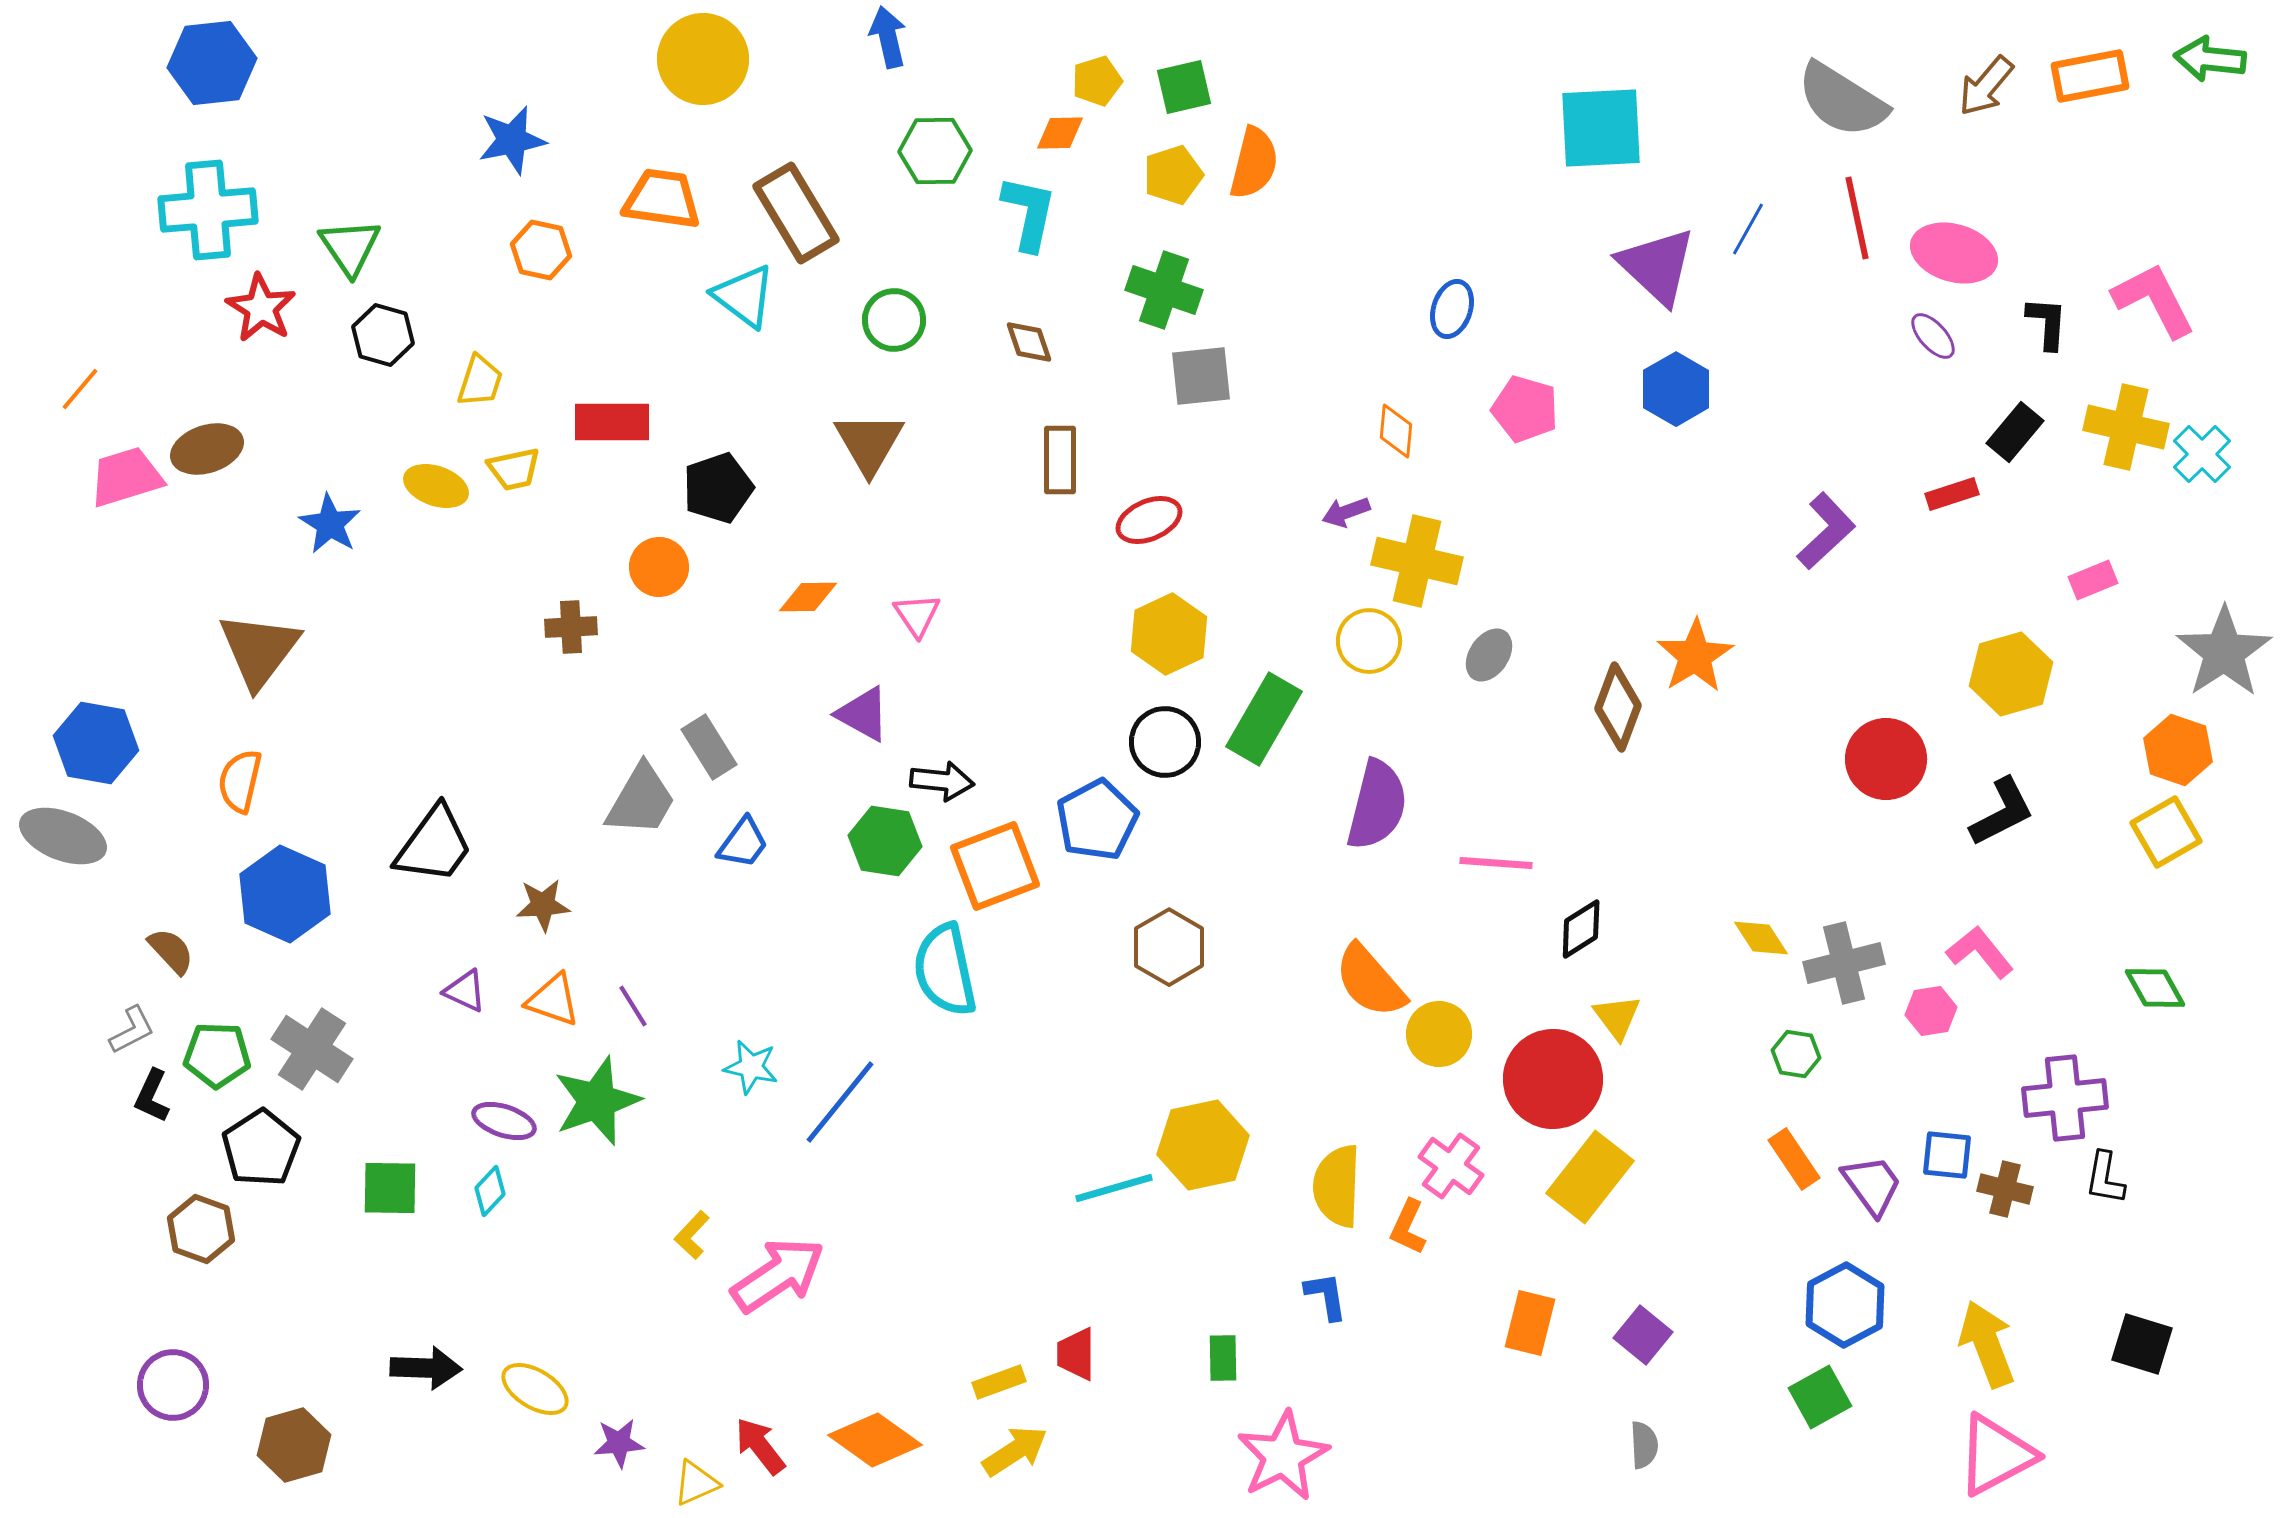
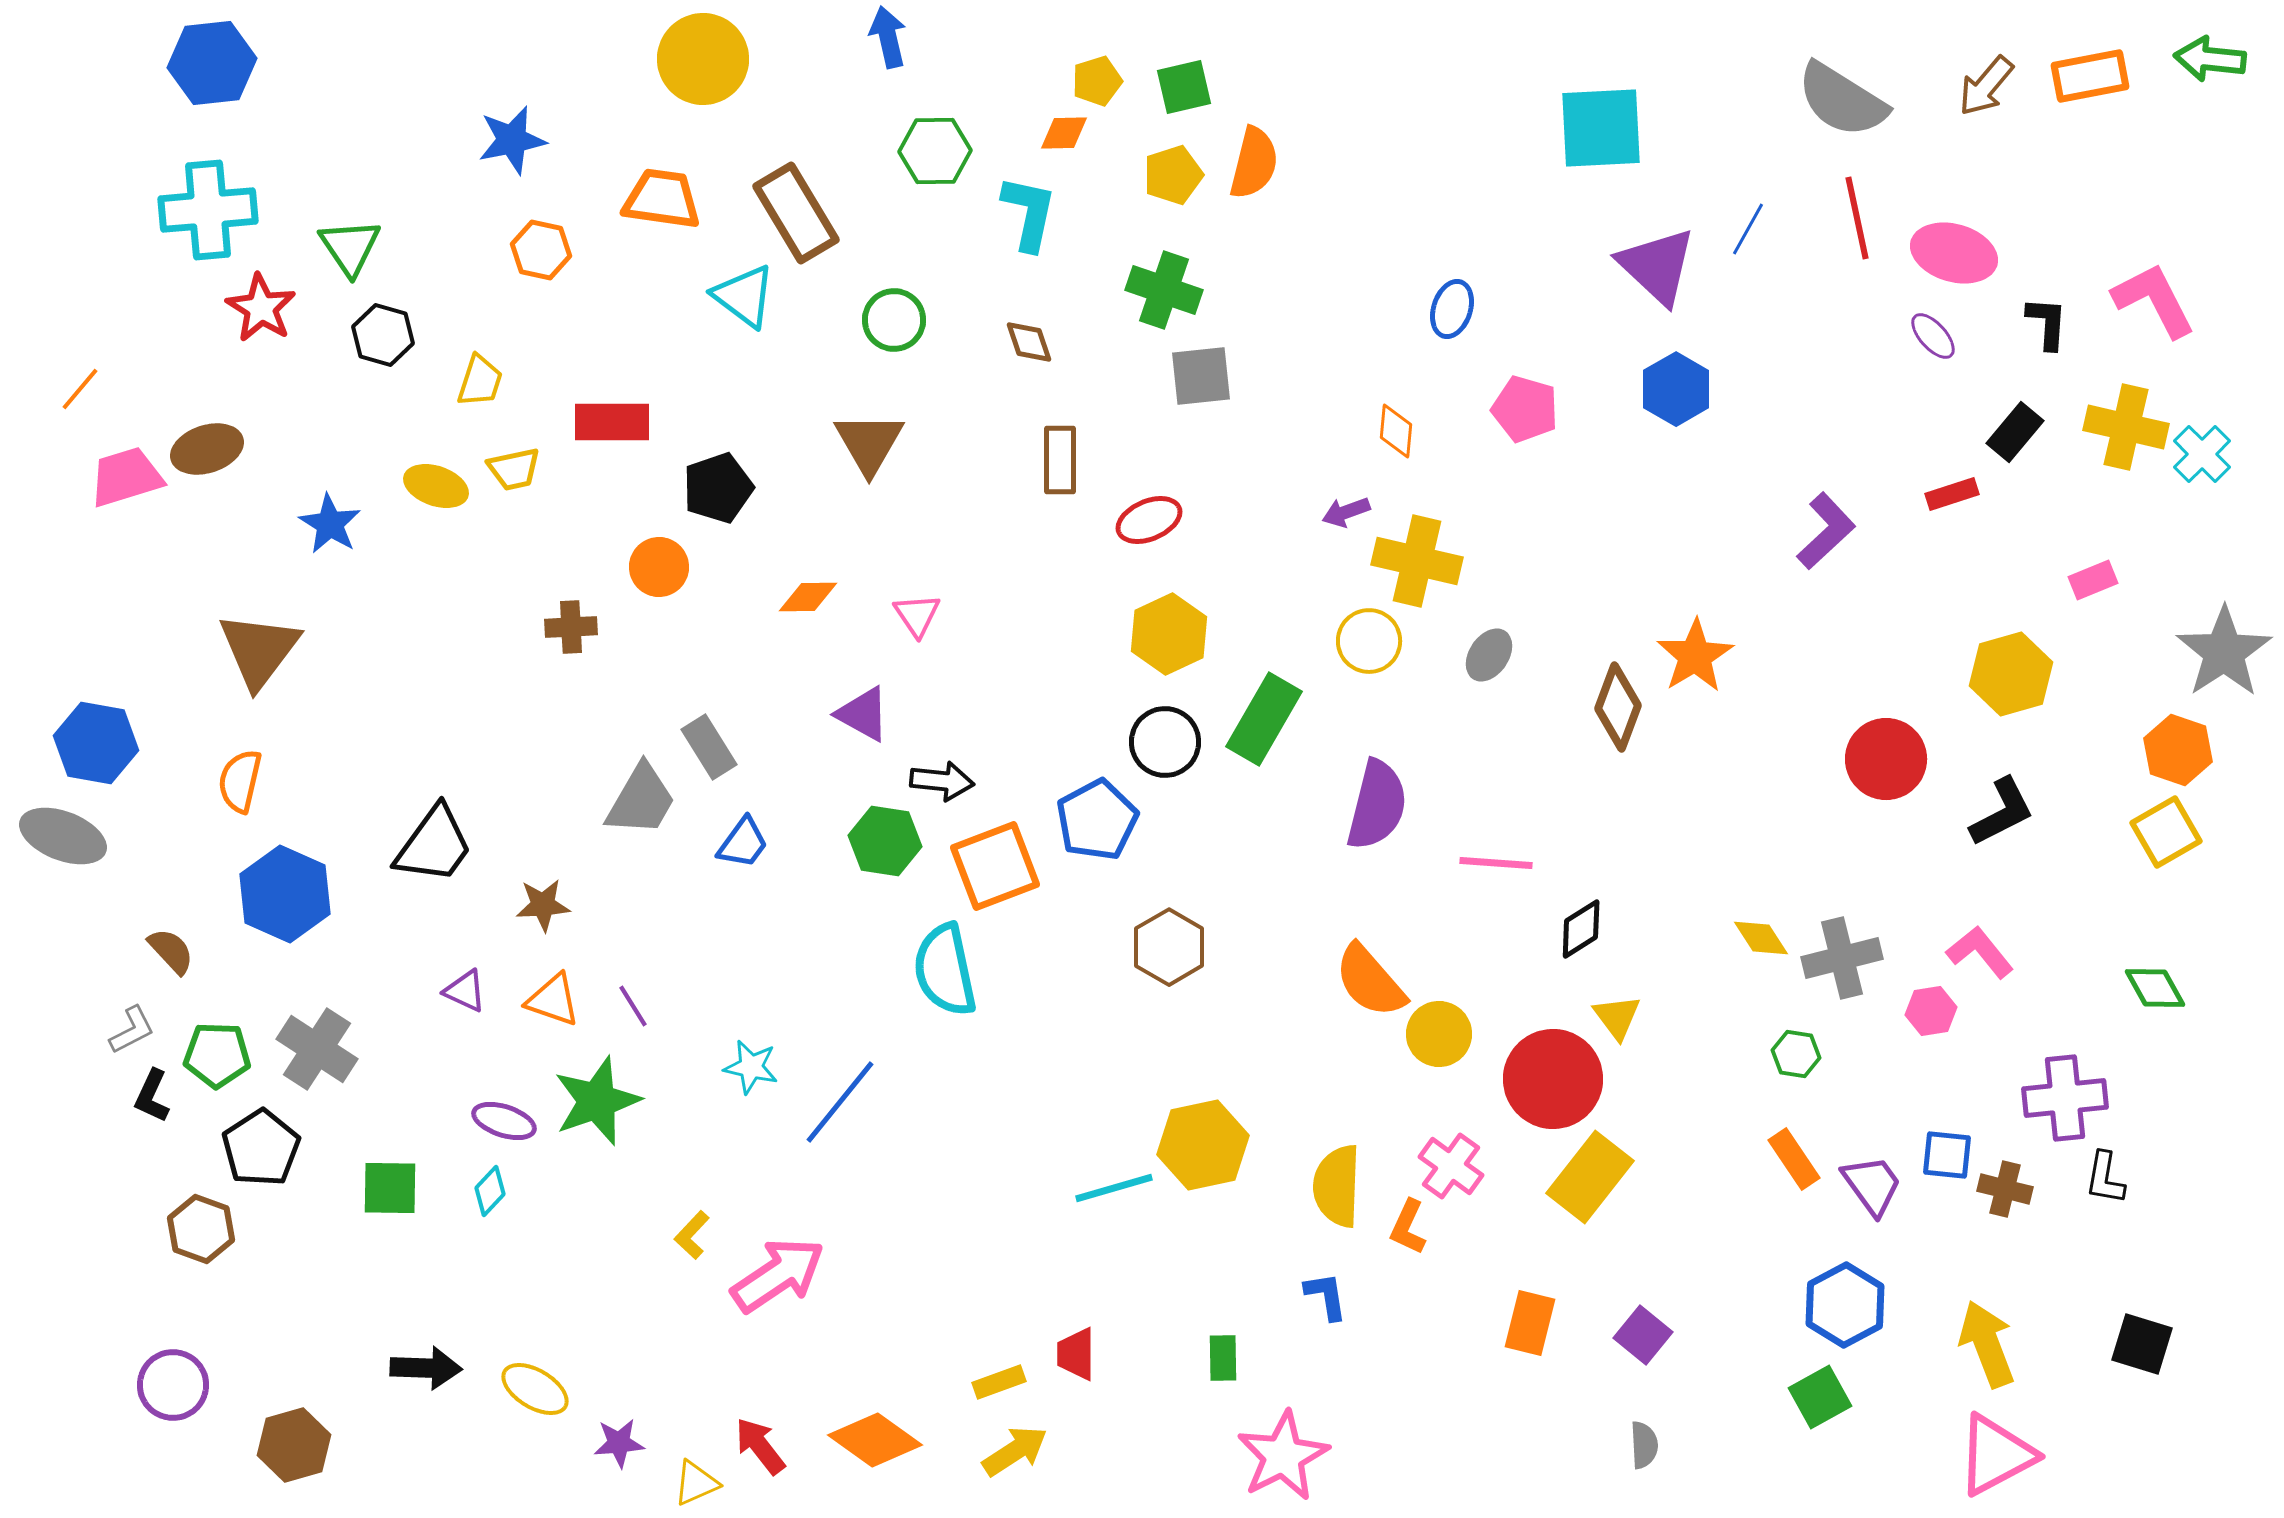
orange diamond at (1060, 133): moved 4 px right
gray cross at (1844, 963): moved 2 px left, 5 px up
gray cross at (312, 1049): moved 5 px right
